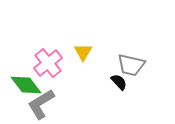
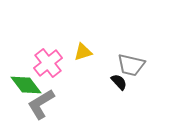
yellow triangle: rotated 42 degrees clockwise
